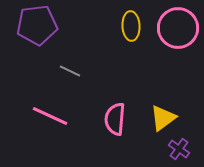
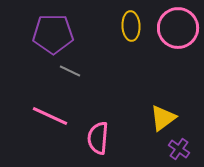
purple pentagon: moved 16 px right, 9 px down; rotated 6 degrees clockwise
pink semicircle: moved 17 px left, 19 px down
